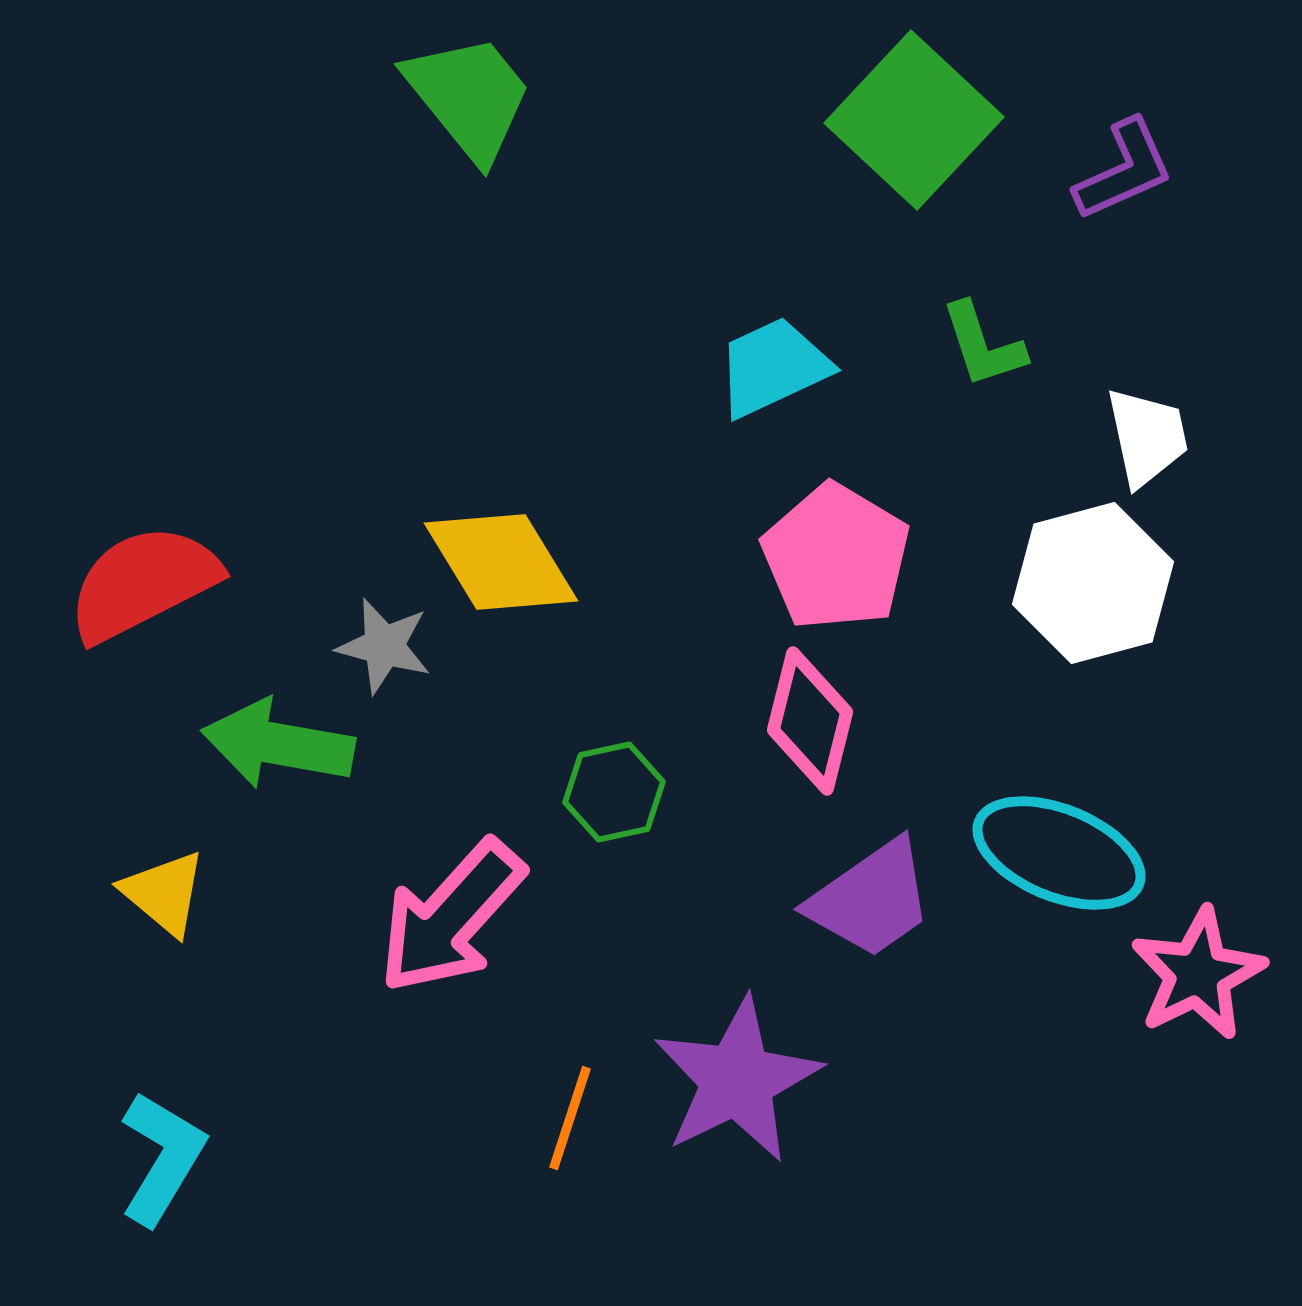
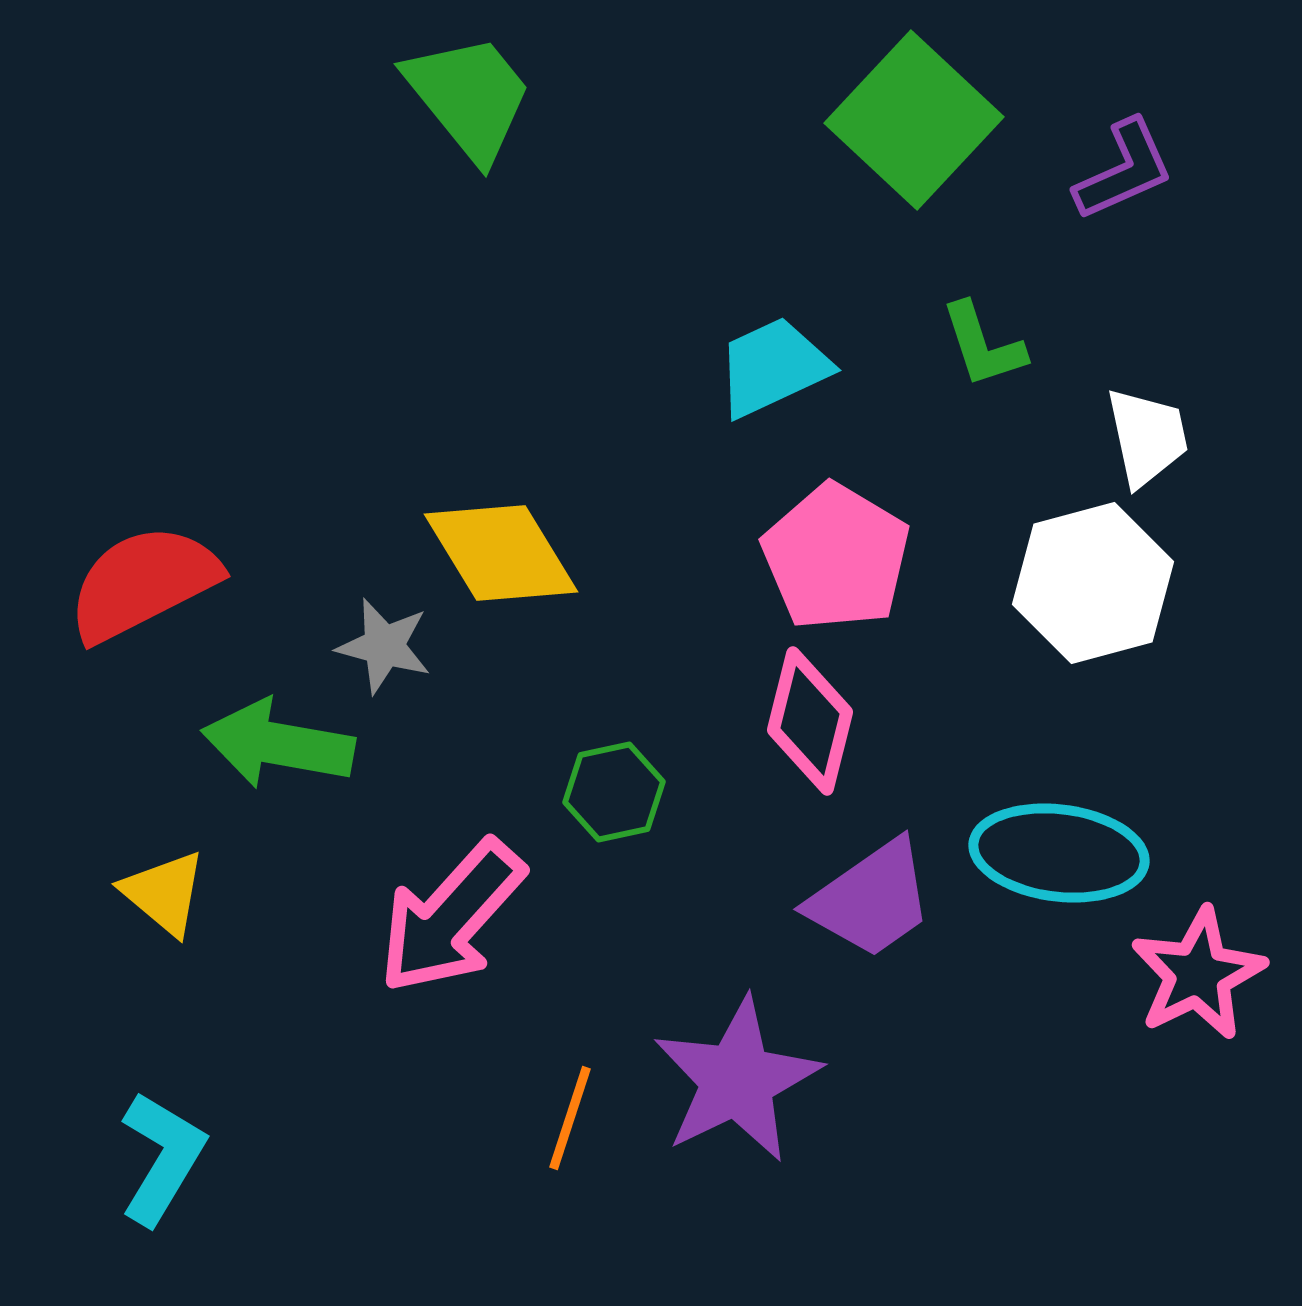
yellow diamond: moved 9 px up
cyan ellipse: rotated 15 degrees counterclockwise
